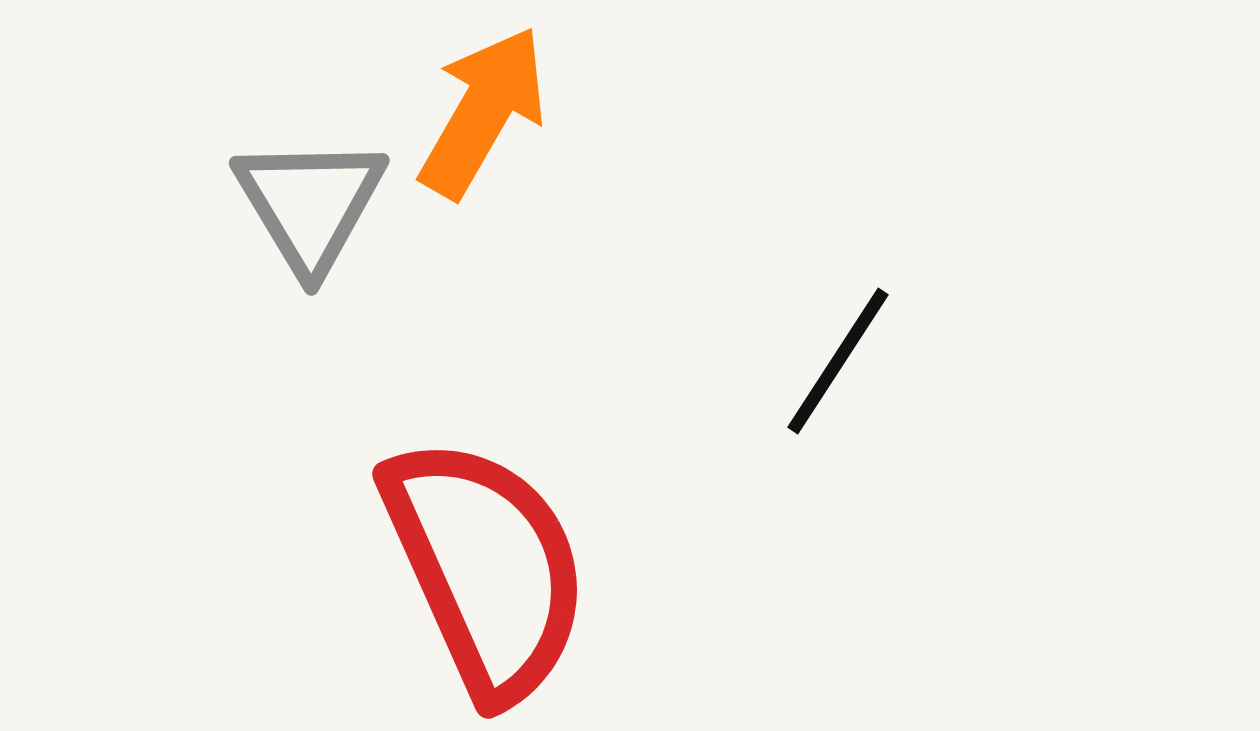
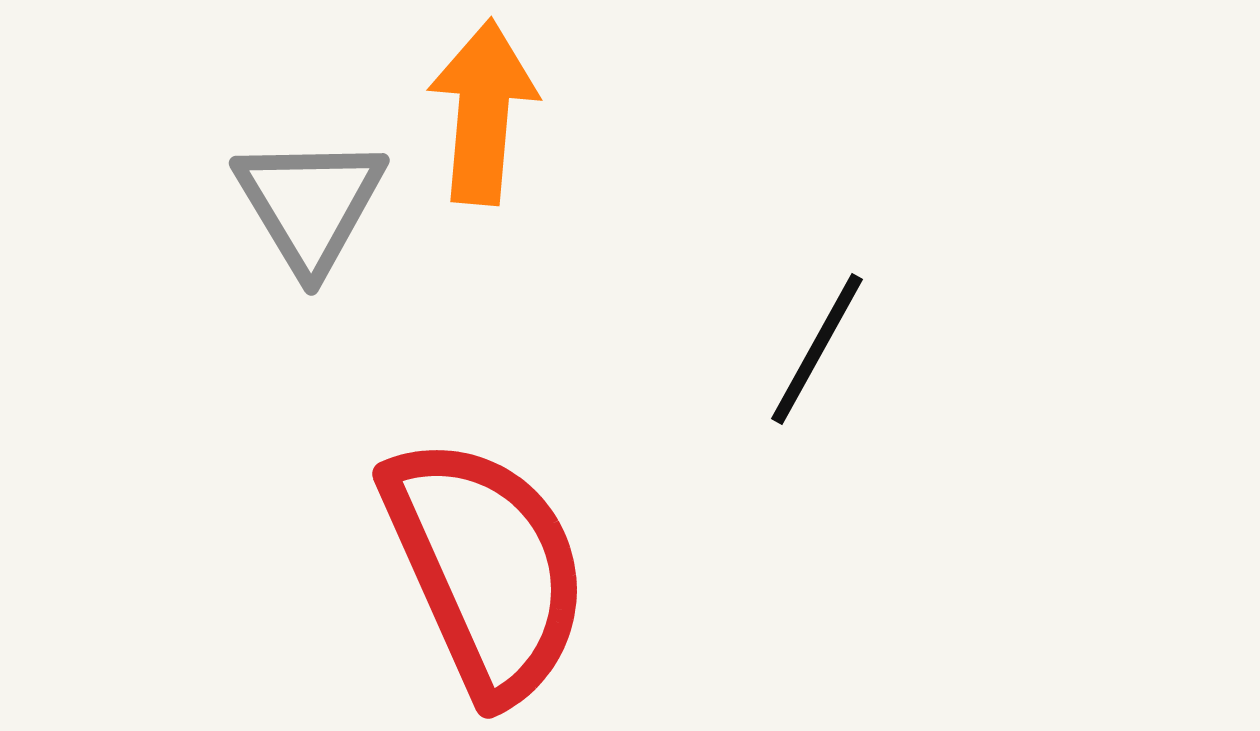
orange arrow: rotated 25 degrees counterclockwise
black line: moved 21 px left, 12 px up; rotated 4 degrees counterclockwise
